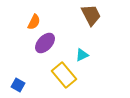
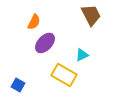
yellow rectangle: rotated 20 degrees counterclockwise
